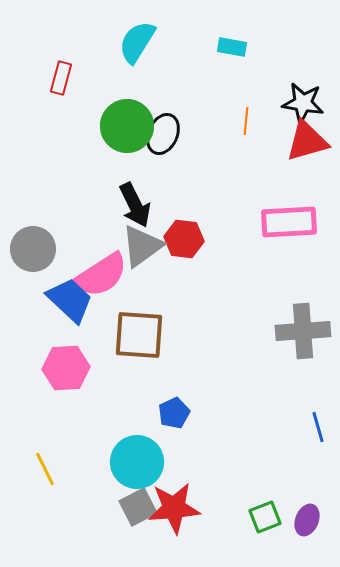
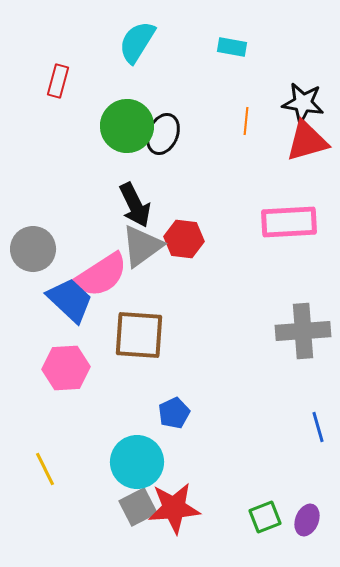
red rectangle: moved 3 px left, 3 px down
